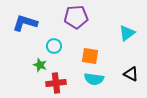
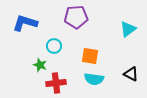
cyan triangle: moved 1 px right, 4 px up
